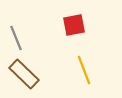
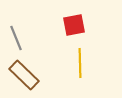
yellow line: moved 4 px left, 7 px up; rotated 20 degrees clockwise
brown rectangle: moved 1 px down
